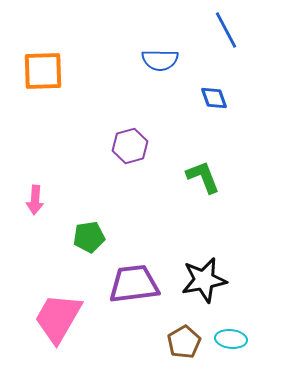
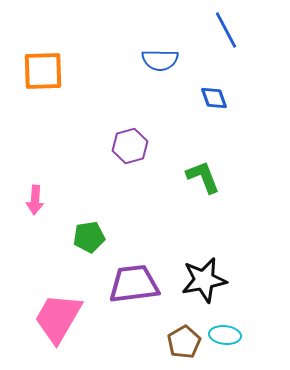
cyan ellipse: moved 6 px left, 4 px up
